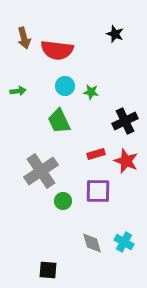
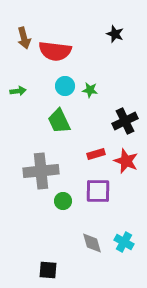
red semicircle: moved 2 px left, 1 px down
green star: moved 1 px left, 2 px up
gray cross: rotated 28 degrees clockwise
